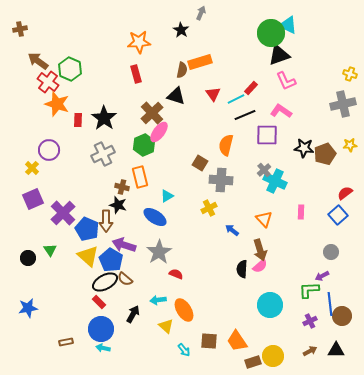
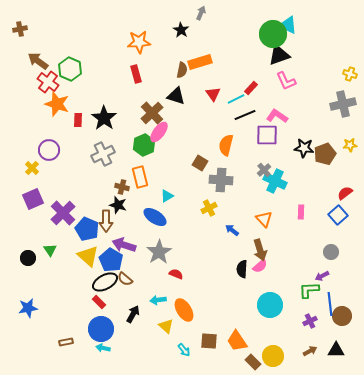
green circle at (271, 33): moved 2 px right, 1 px down
pink L-shape at (281, 111): moved 4 px left, 5 px down
brown rectangle at (253, 362): rotated 63 degrees clockwise
